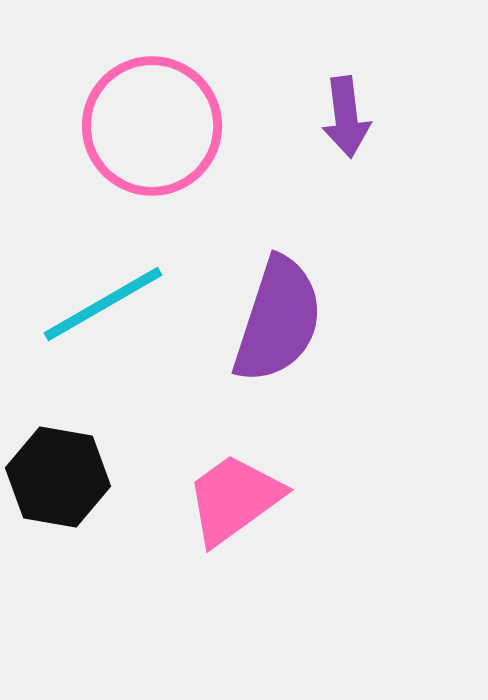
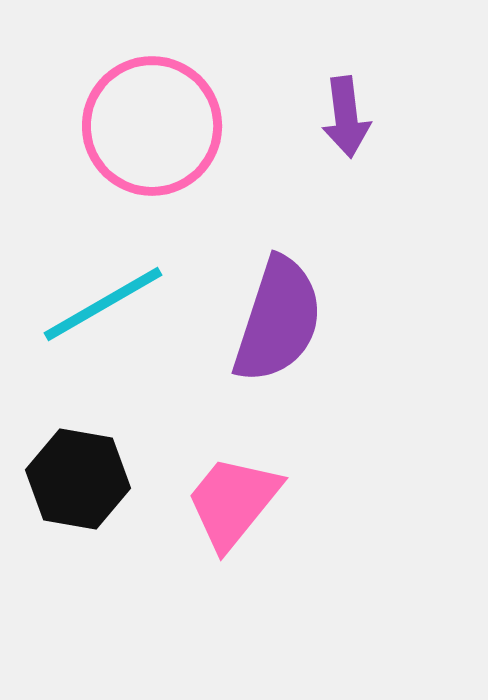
black hexagon: moved 20 px right, 2 px down
pink trapezoid: moved 1 px left, 3 px down; rotated 15 degrees counterclockwise
